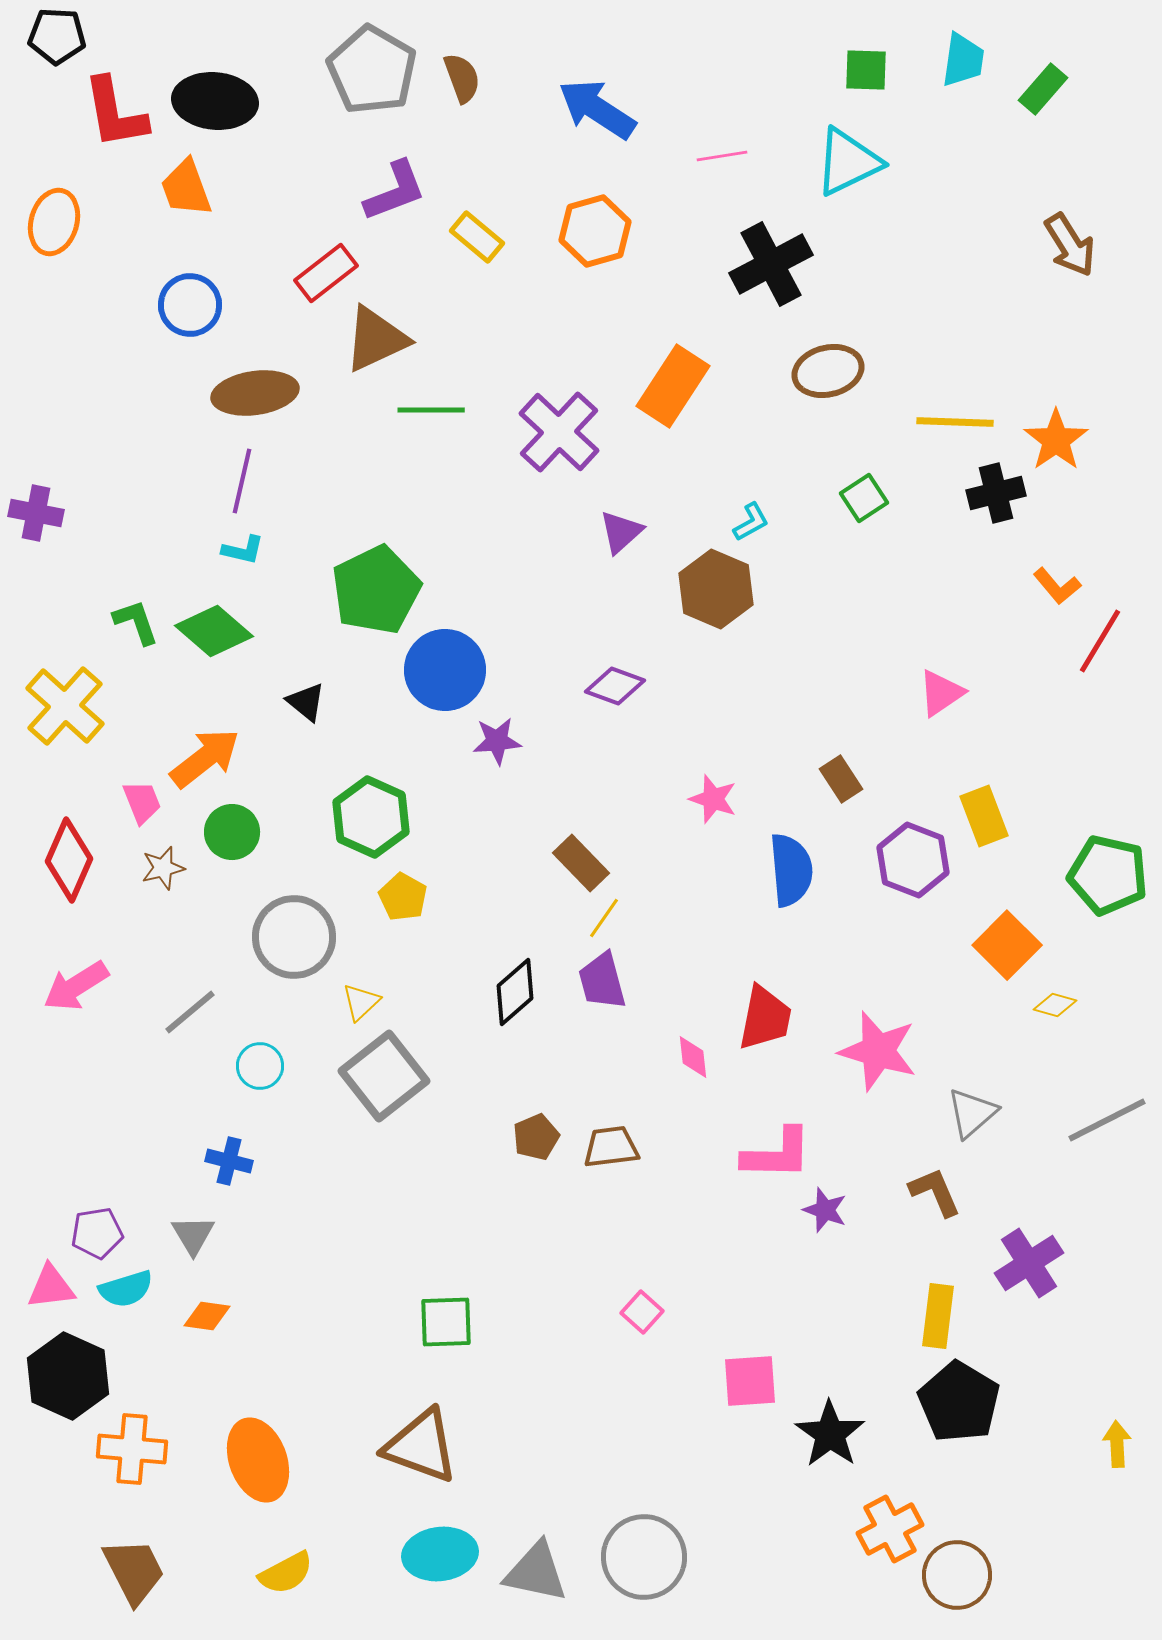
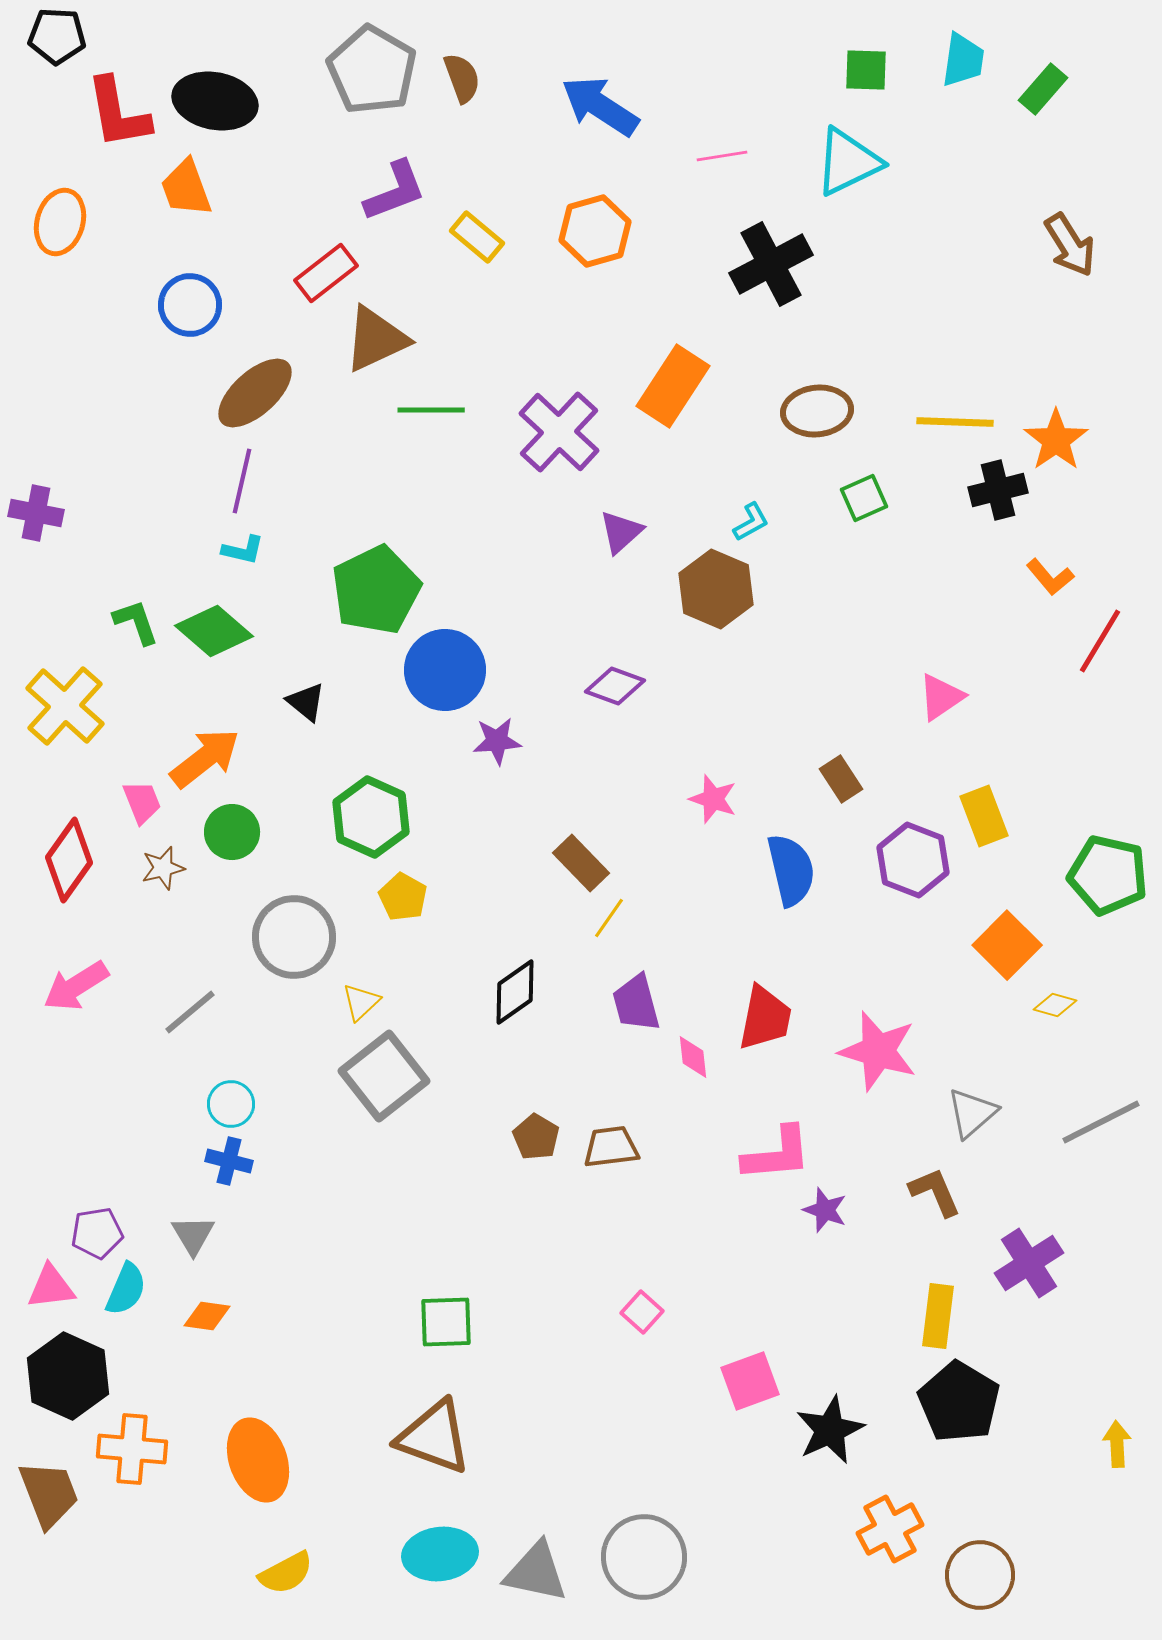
black ellipse at (215, 101): rotated 6 degrees clockwise
blue arrow at (597, 109): moved 3 px right, 3 px up
red L-shape at (115, 113): moved 3 px right
orange ellipse at (54, 222): moved 6 px right
brown ellipse at (828, 371): moved 11 px left, 40 px down; rotated 8 degrees clockwise
brown ellipse at (255, 393): rotated 34 degrees counterclockwise
black cross at (996, 493): moved 2 px right, 3 px up
green square at (864, 498): rotated 9 degrees clockwise
orange L-shape at (1057, 586): moved 7 px left, 9 px up
pink triangle at (941, 693): moved 4 px down
red diamond at (69, 860): rotated 12 degrees clockwise
blue semicircle at (791, 870): rotated 8 degrees counterclockwise
yellow line at (604, 918): moved 5 px right
purple trapezoid at (602, 981): moved 34 px right, 22 px down
black diamond at (515, 992): rotated 6 degrees clockwise
cyan circle at (260, 1066): moved 29 px left, 38 px down
gray line at (1107, 1120): moved 6 px left, 2 px down
brown pentagon at (536, 1137): rotated 18 degrees counterclockwise
pink L-shape at (777, 1154): rotated 6 degrees counterclockwise
cyan semicircle at (126, 1289): rotated 50 degrees counterclockwise
pink square at (750, 1381): rotated 16 degrees counterclockwise
black star at (830, 1434): moved 4 px up; rotated 12 degrees clockwise
brown triangle at (421, 1446): moved 13 px right, 9 px up
brown trapezoid at (134, 1571): moved 85 px left, 77 px up; rotated 6 degrees clockwise
brown circle at (957, 1575): moved 23 px right
